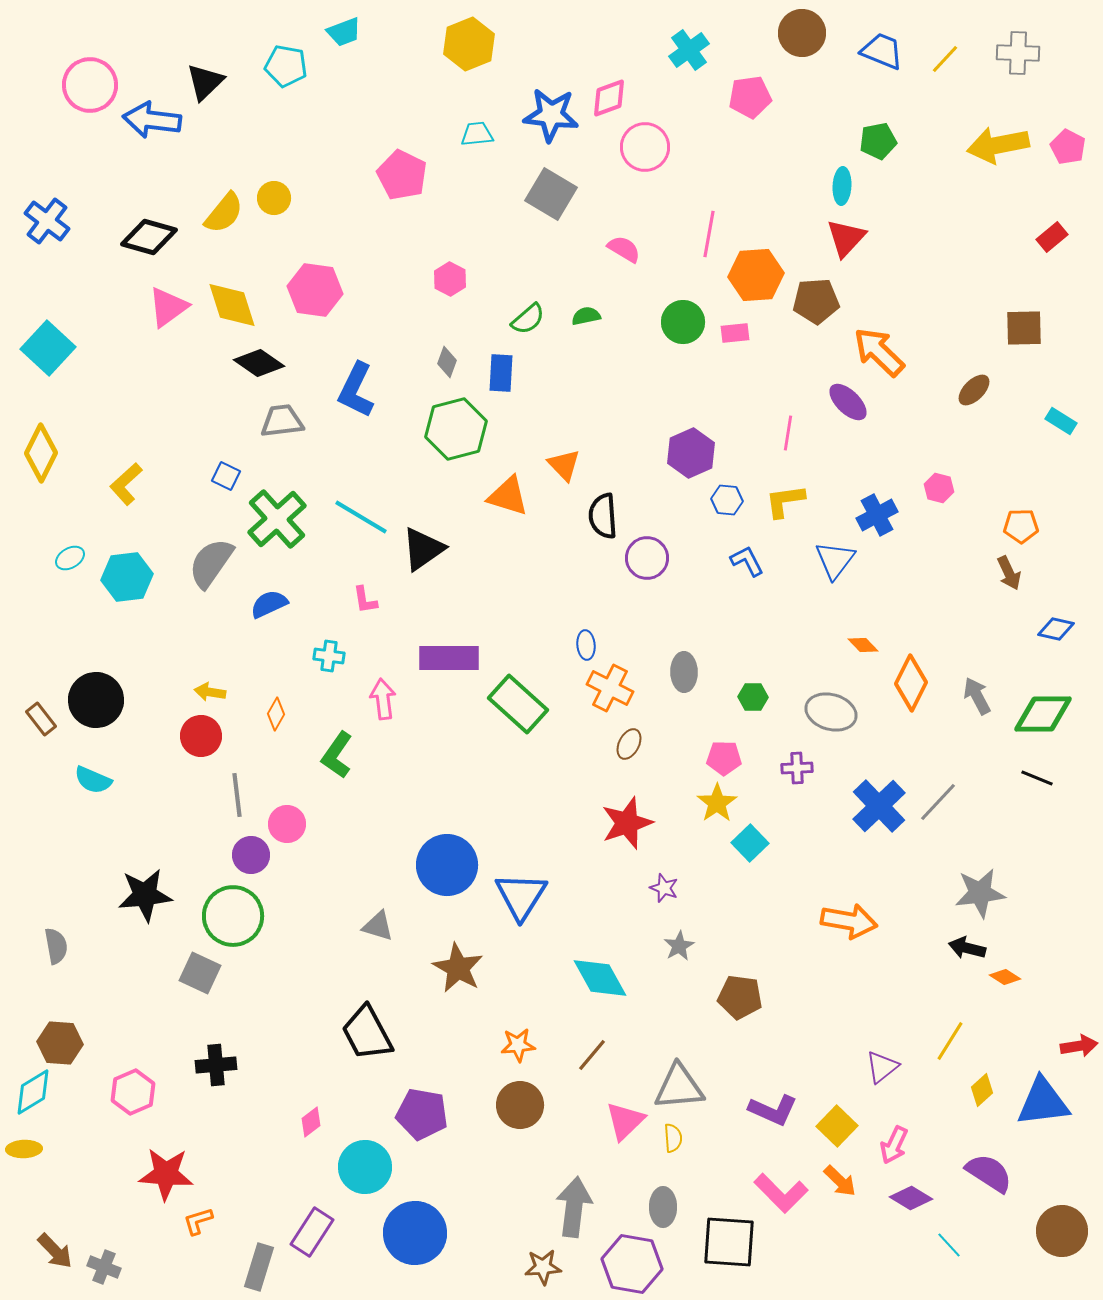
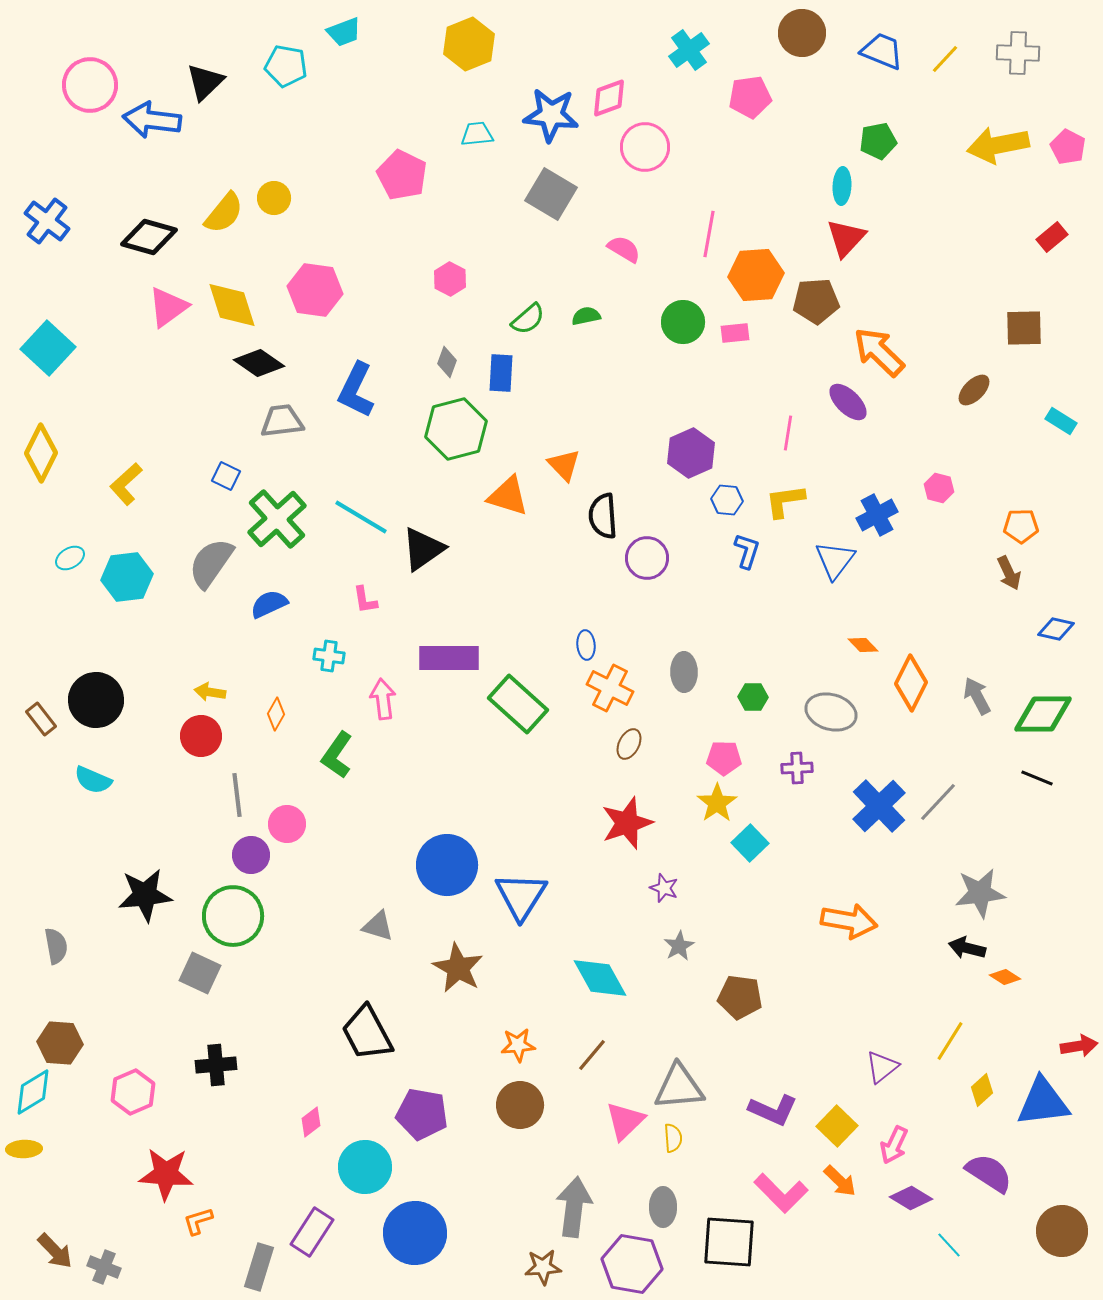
blue L-shape at (747, 561): moved 10 px up; rotated 45 degrees clockwise
